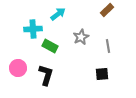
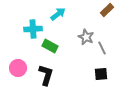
gray star: moved 5 px right; rotated 21 degrees counterclockwise
gray line: moved 6 px left, 2 px down; rotated 16 degrees counterclockwise
black square: moved 1 px left
